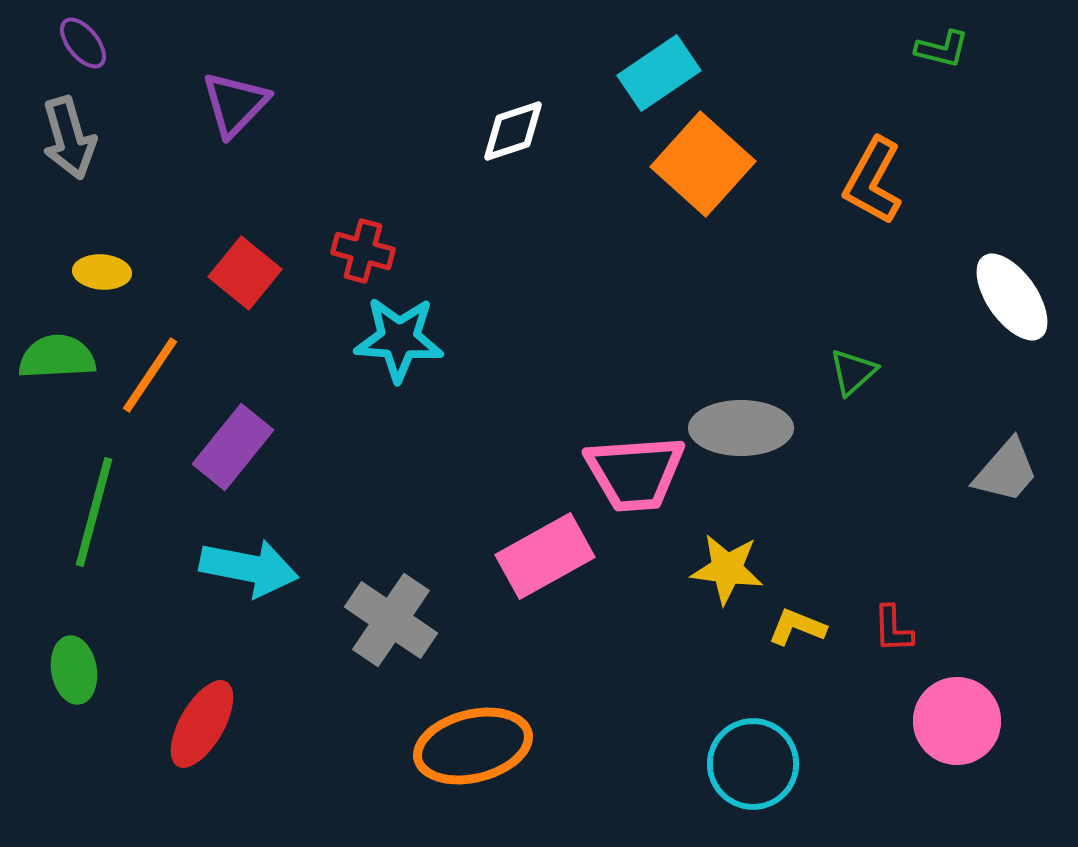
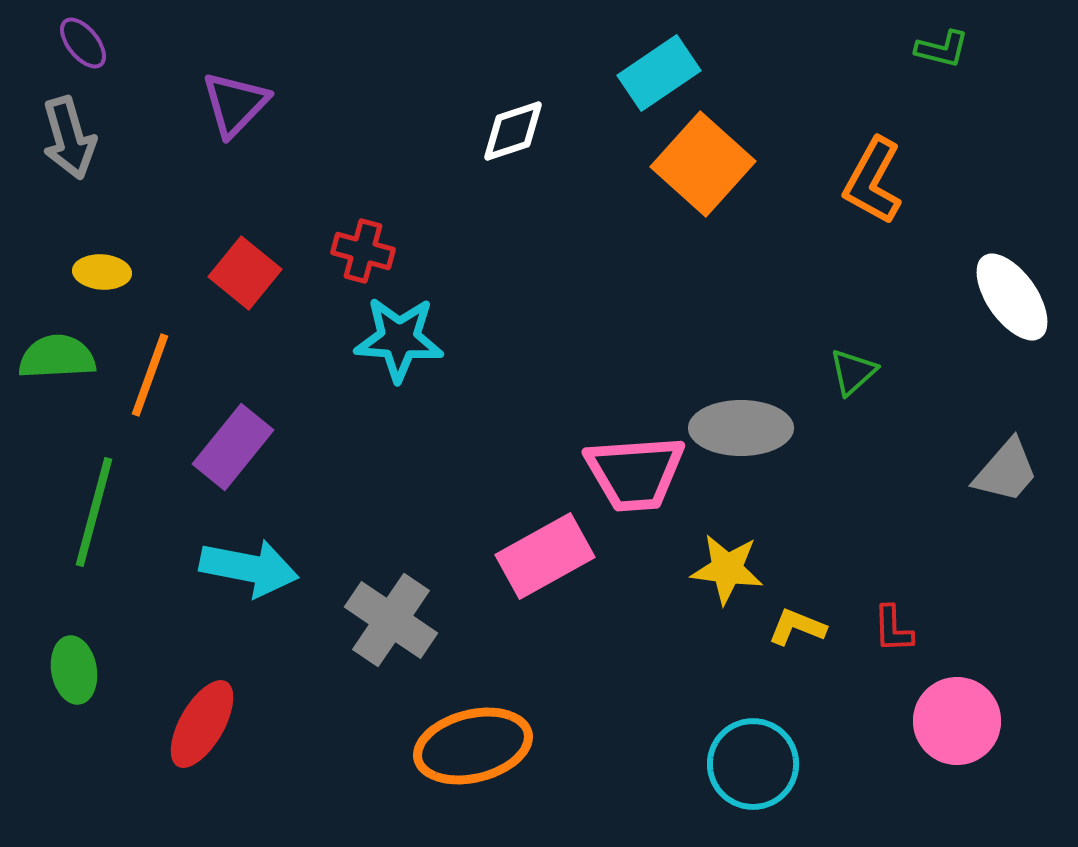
orange line: rotated 14 degrees counterclockwise
